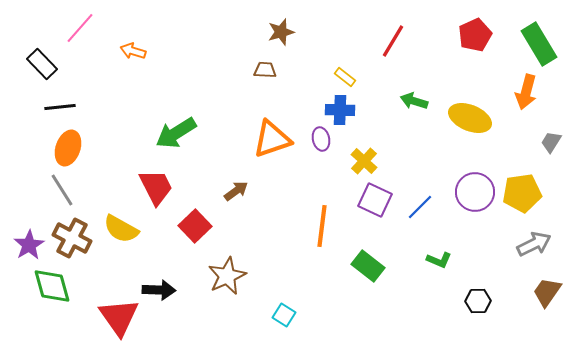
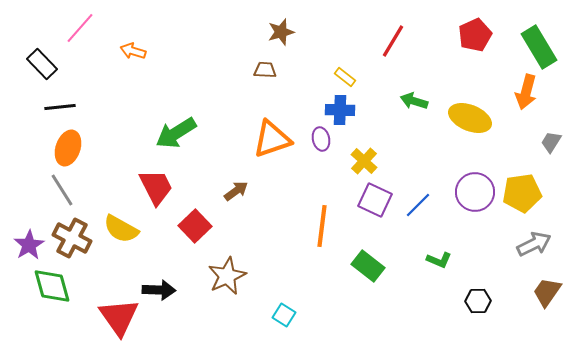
green rectangle at (539, 44): moved 3 px down
blue line at (420, 207): moved 2 px left, 2 px up
